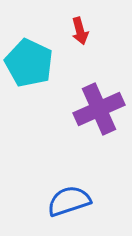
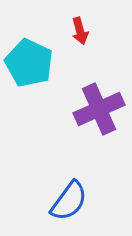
blue semicircle: rotated 144 degrees clockwise
